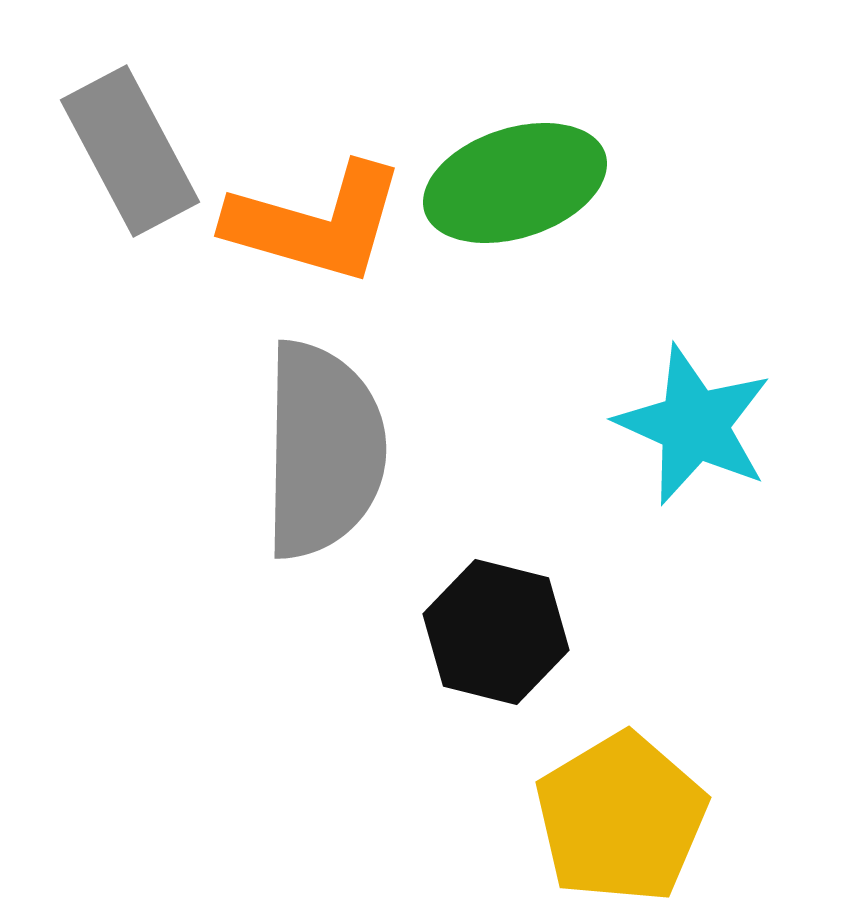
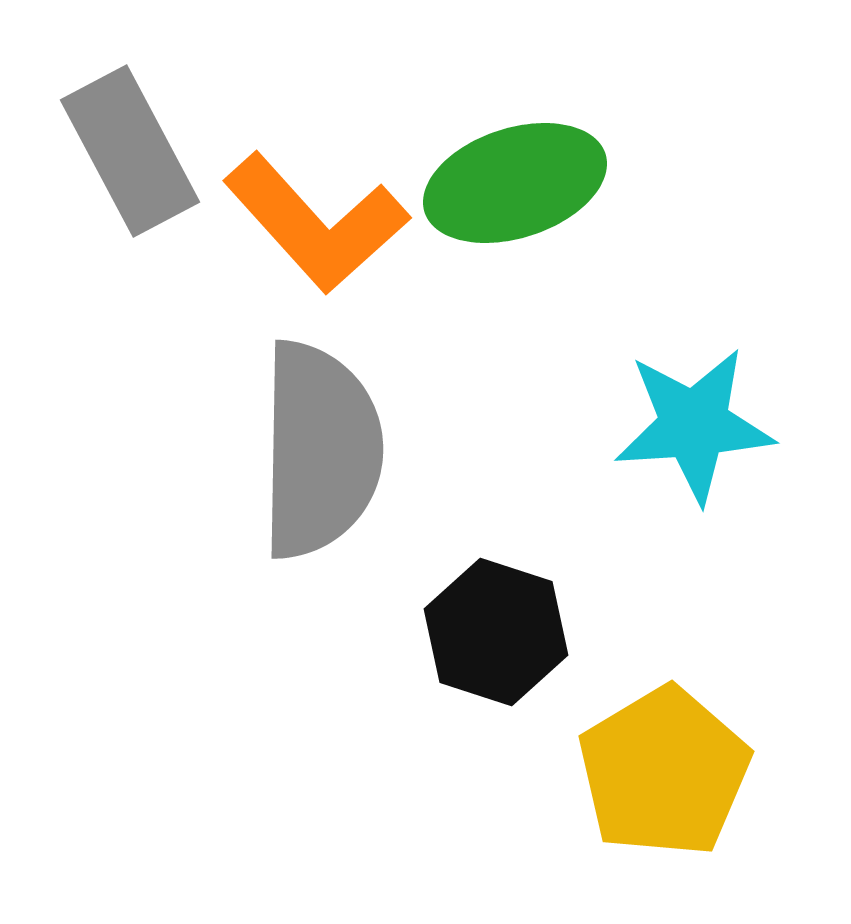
orange L-shape: rotated 32 degrees clockwise
cyan star: rotated 28 degrees counterclockwise
gray semicircle: moved 3 px left
black hexagon: rotated 4 degrees clockwise
yellow pentagon: moved 43 px right, 46 px up
